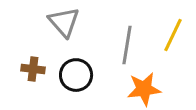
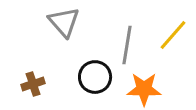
yellow line: rotated 16 degrees clockwise
brown cross: moved 15 px down; rotated 25 degrees counterclockwise
black circle: moved 19 px right, 2 px down
orange star: rotated 8 degrees clockwise
